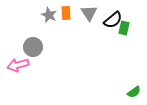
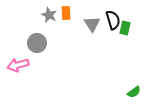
gray triangle: moved 3 px right, 11 px down
black semicircle: rotated 66 degrees counterclockwise
green rectangle: moved 1 px right
gray circle: moved 4 px right, 4 px up
